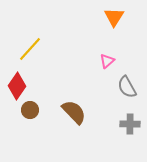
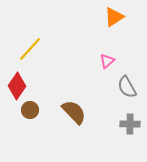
orange triangle: rotated 25 degrees clockwise
